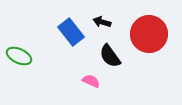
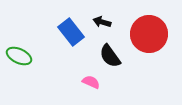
pink semicircle: moved 1 px down
